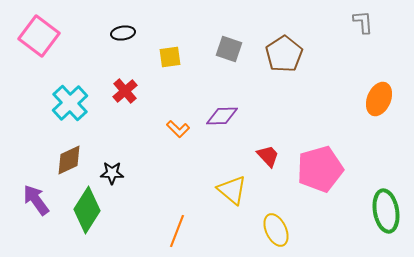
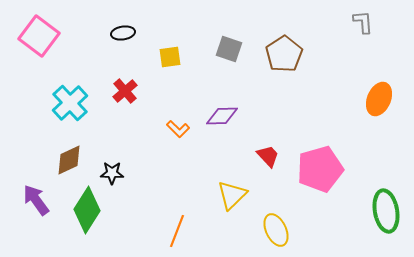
yellow triangle: moved 5 px down; rotated 36 degrees clockwise
